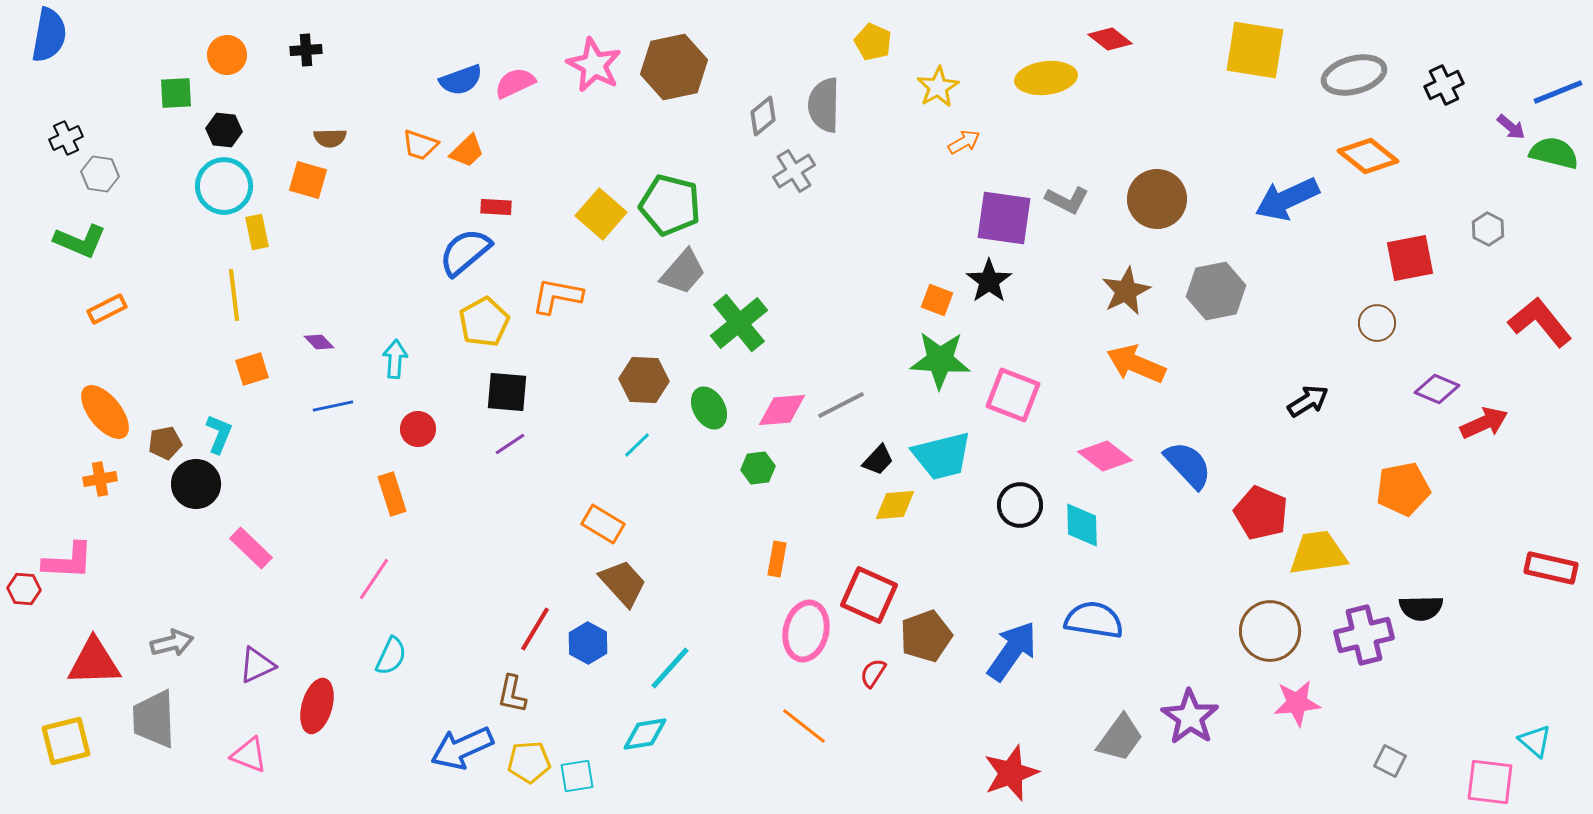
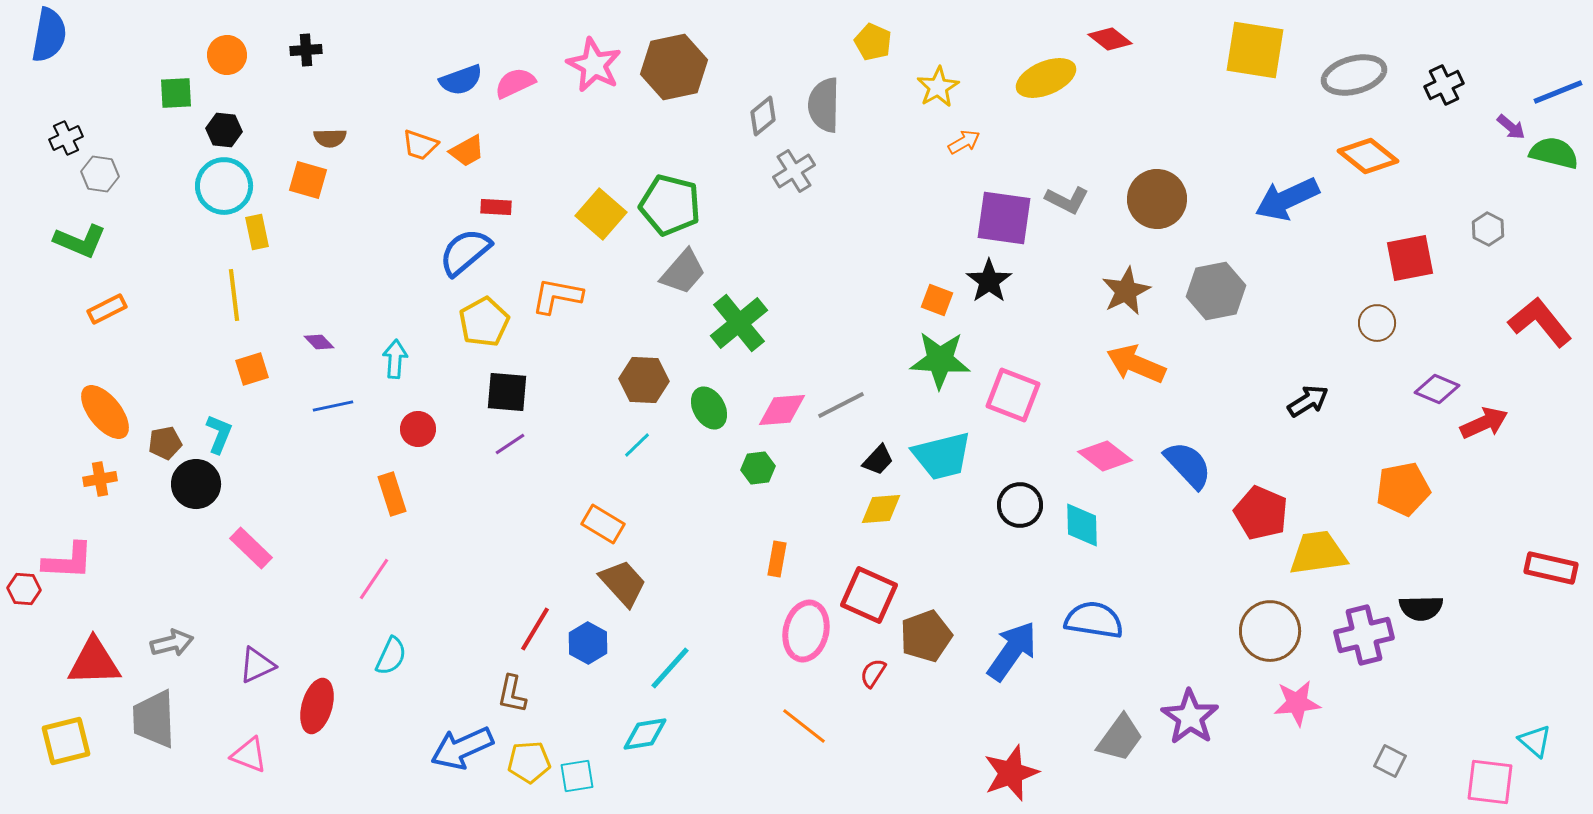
yellow ellipse at (1046, 78): rotated 16 degrees counterclockwise
orange trapezoid at (467, 151): rotated 15 degrees clockwise
yellow diamond at (895, 505): moved 14 px left, 4 px down
